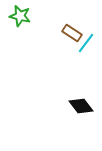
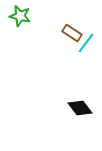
black diamond: moved 1 px left, 2 px down
